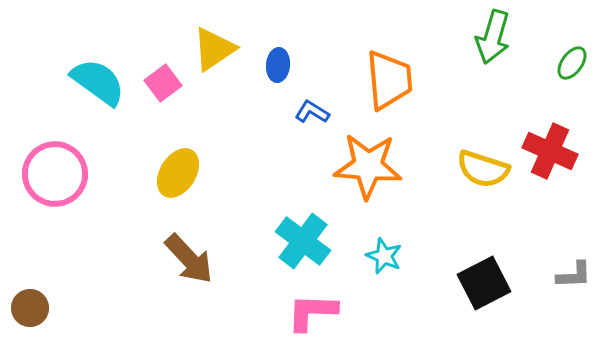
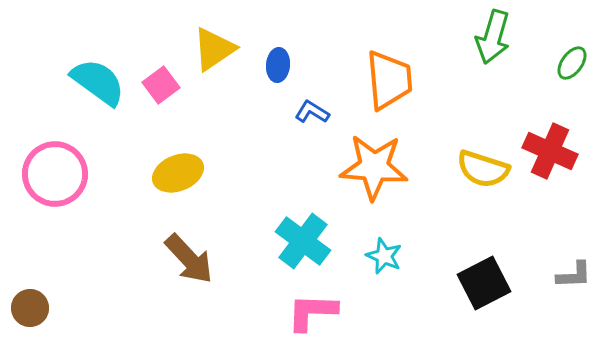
pink square: moved 2 px left, 2 px down
orange star: moved 6 px right, 1 px down
yellow ellipse: rotated 36 degrees clockwise
